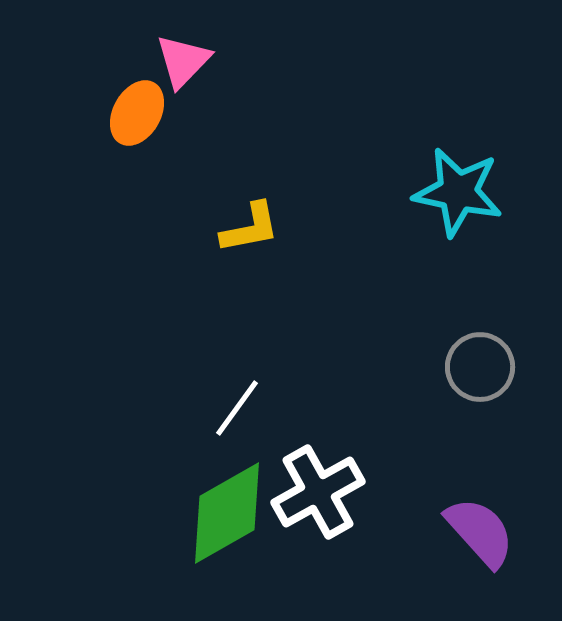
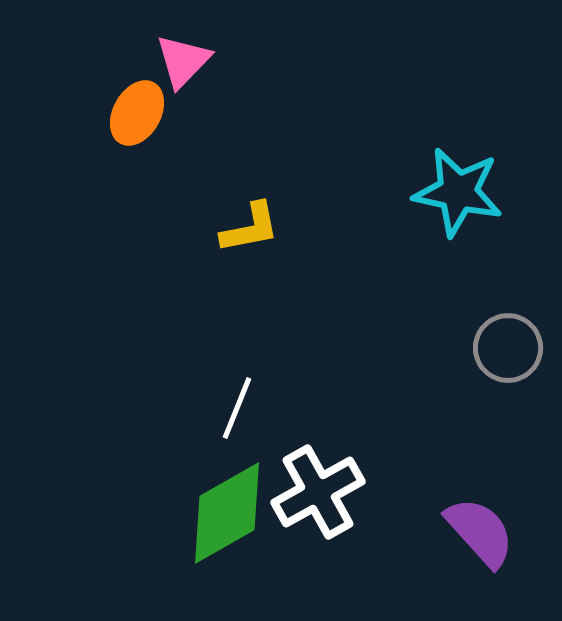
gray circle: moved 28 px right, 19 px up
white line: rotated 14 degrees counterclockwise
